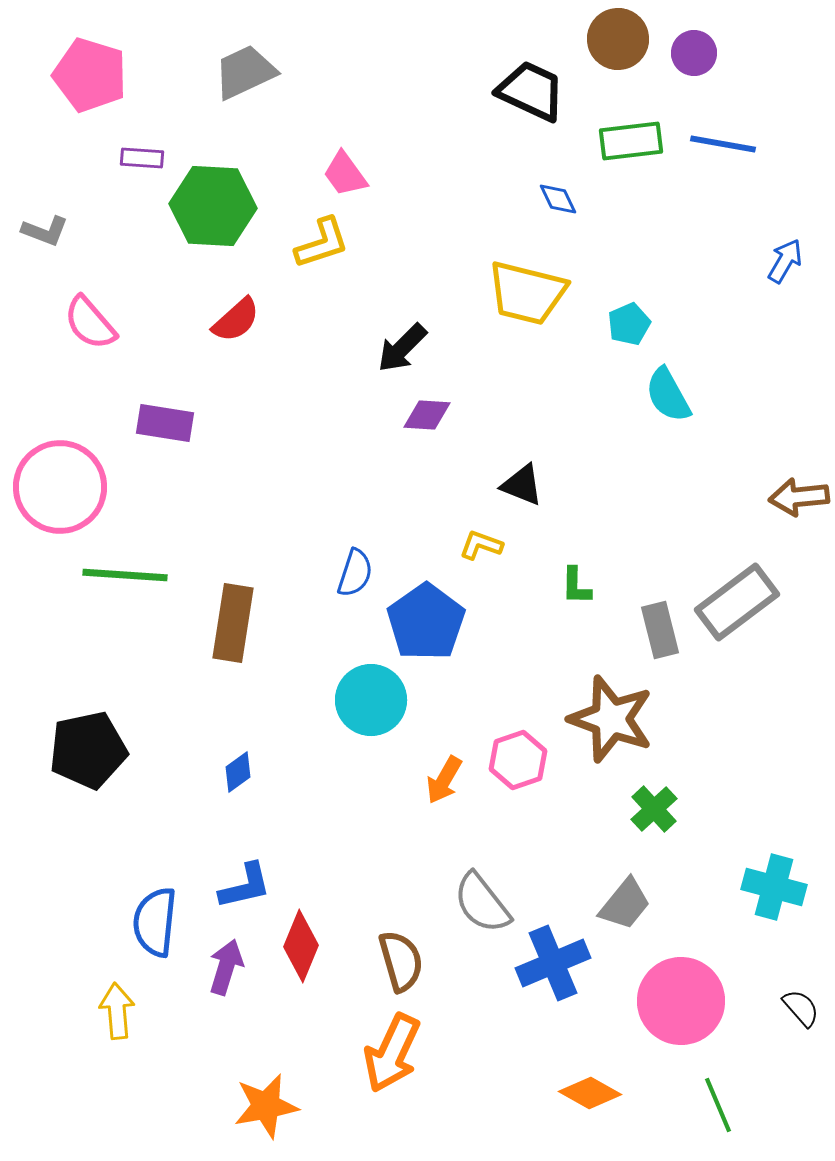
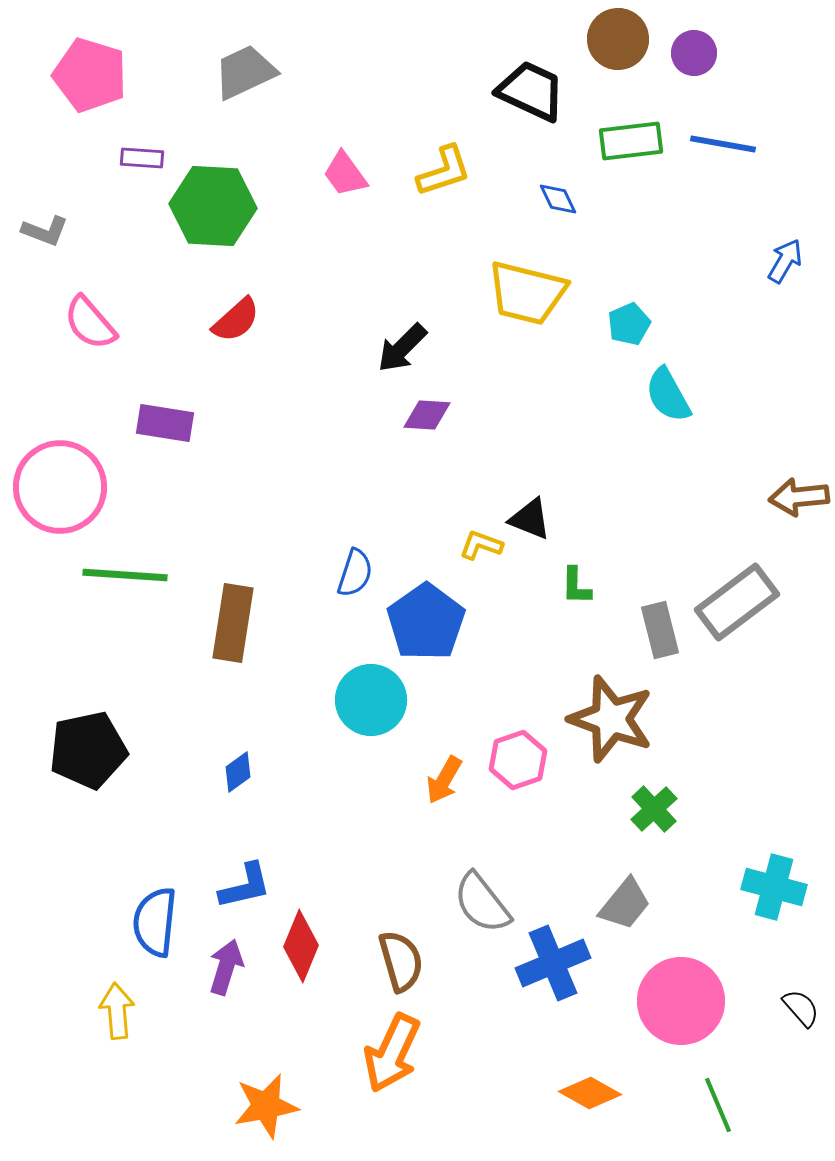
yellow L-shape at (322, 243): moved 122 px right, 72 px up
black triangle at (522, 485): moved 8 px right, 34 px down
